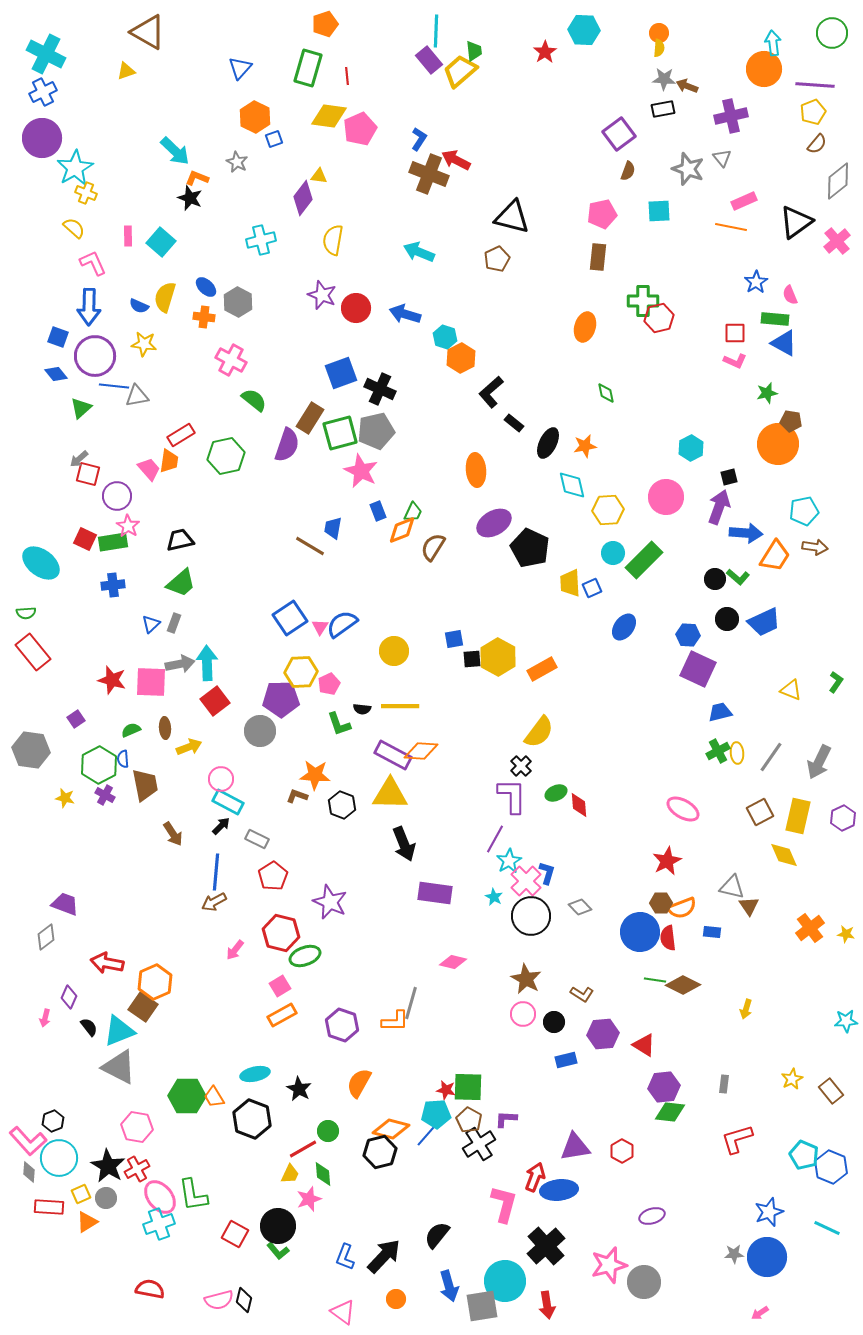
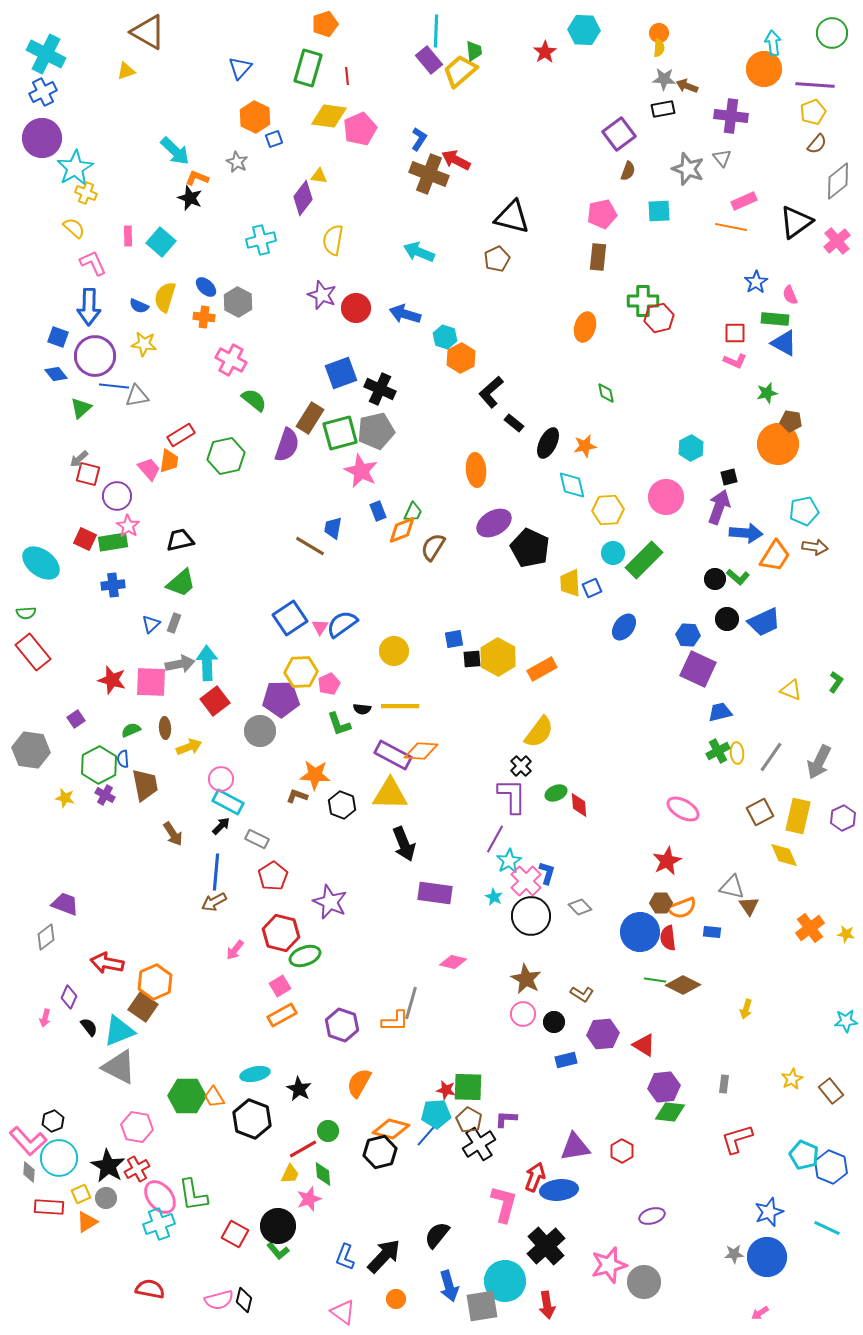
purple cross at (731, 116): rotated 20 degrees clockwise
